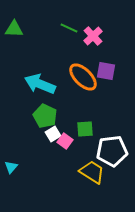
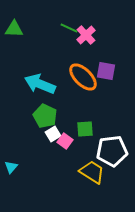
pink cross: moved 7 px left, 1 px up
